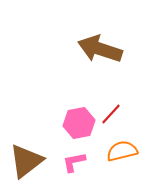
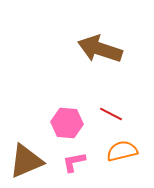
red line: rotated 75 degrees clockwise
pink hexagon: moved 12 px left; rotated 16 degrees clockwise
brown triangle: rotated 15 degrees clockwise
